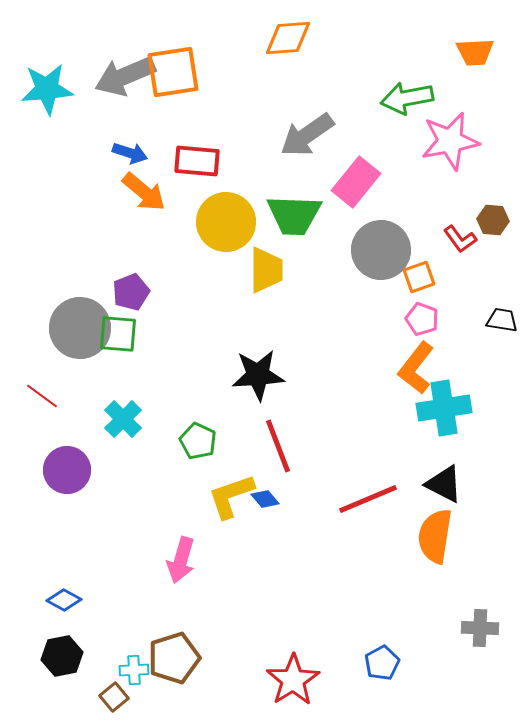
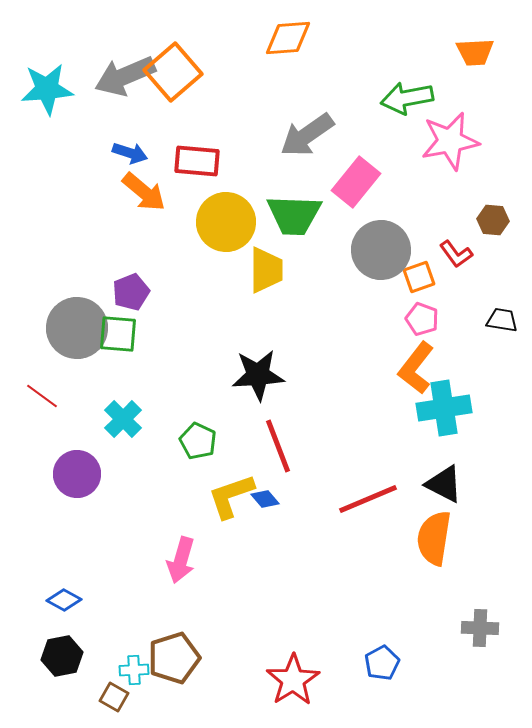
orange square at (173, 72): rotated 32 degrees counterclockwise
red L-shape at (460, 239): moved 4 px left, 15 px down
gray circle at (80, 328): moved 3 px left
purple circle at (67, 470): moved 10 px right, 4 px down
orange semicircle at (435, 536): moved 1 px left, 2 px down
brown square at (114, 697): rotated 20 degrees counterclockwise
